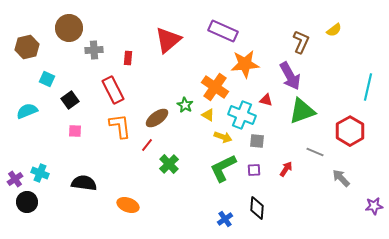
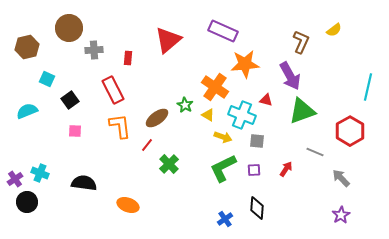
purple star at (374, 206): moved 33 px left, 9 px down; rotated 24 degrees counterclockwise
